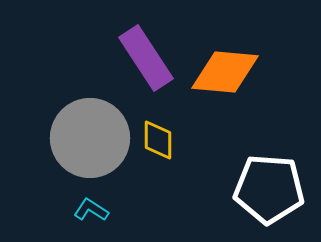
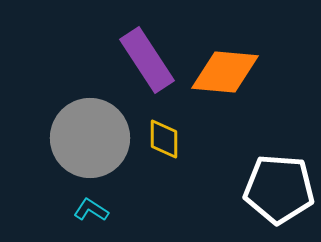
purple rectangle: moved 1 px right, 2 px down
yellow diamond: moved 6 px right, 1 px up
white pentagon: moved 10 px right
